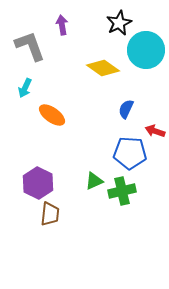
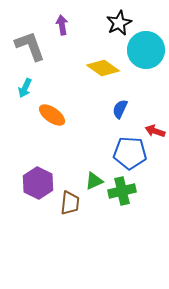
blue semicircle: moved 6 px left
brown trapezoid: moved 20 px right, 11 px up
